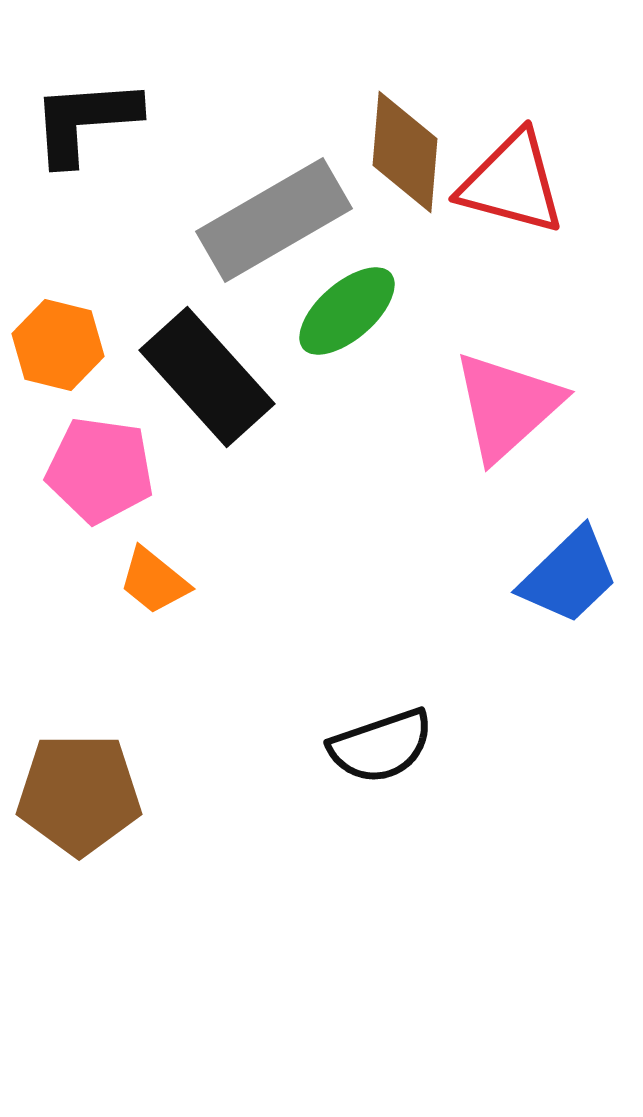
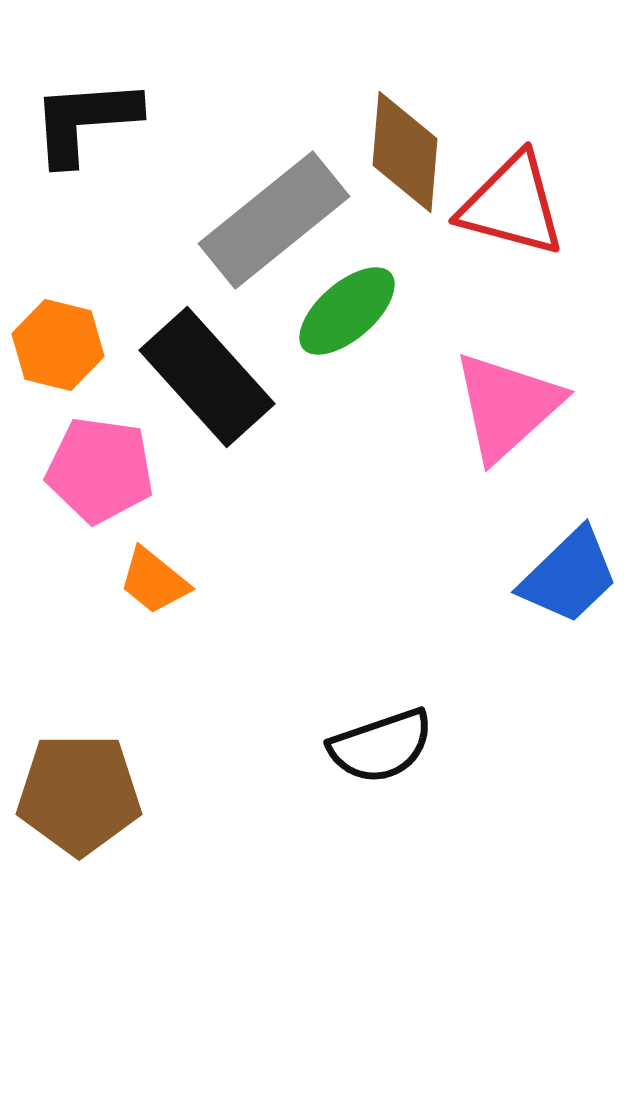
red triangle: moved 22 px down
gray rectangle: rotated 9 degrees counterclockwise
